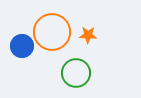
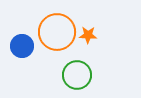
orange circle: moved 5 px right
green circle: moved 1 px right, 2 px down
